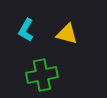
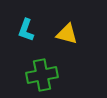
cyan L-shape: rotated 10 degrees counterclockwise
